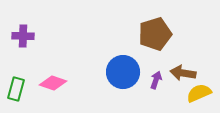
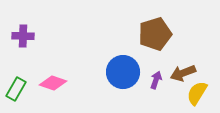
brown arrow: rotated 30 degrees counterclockwise
green rectangle: rotated 15 degrees clockwise
yellow semicircle: moved 2 px left; rotated 35 degrees counterclockwise
